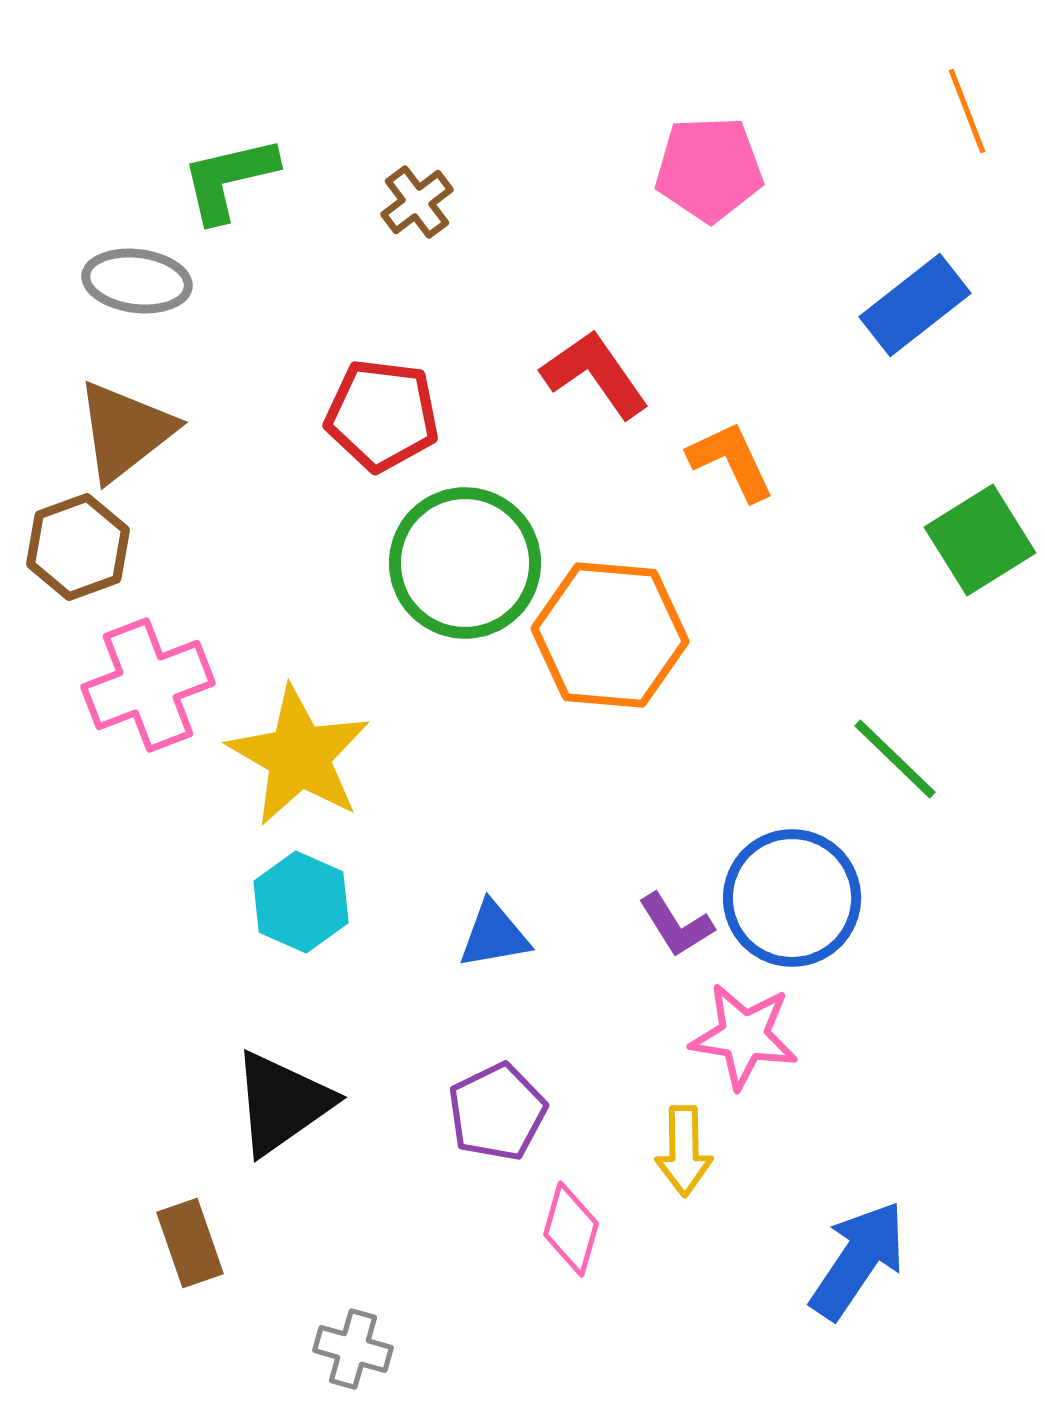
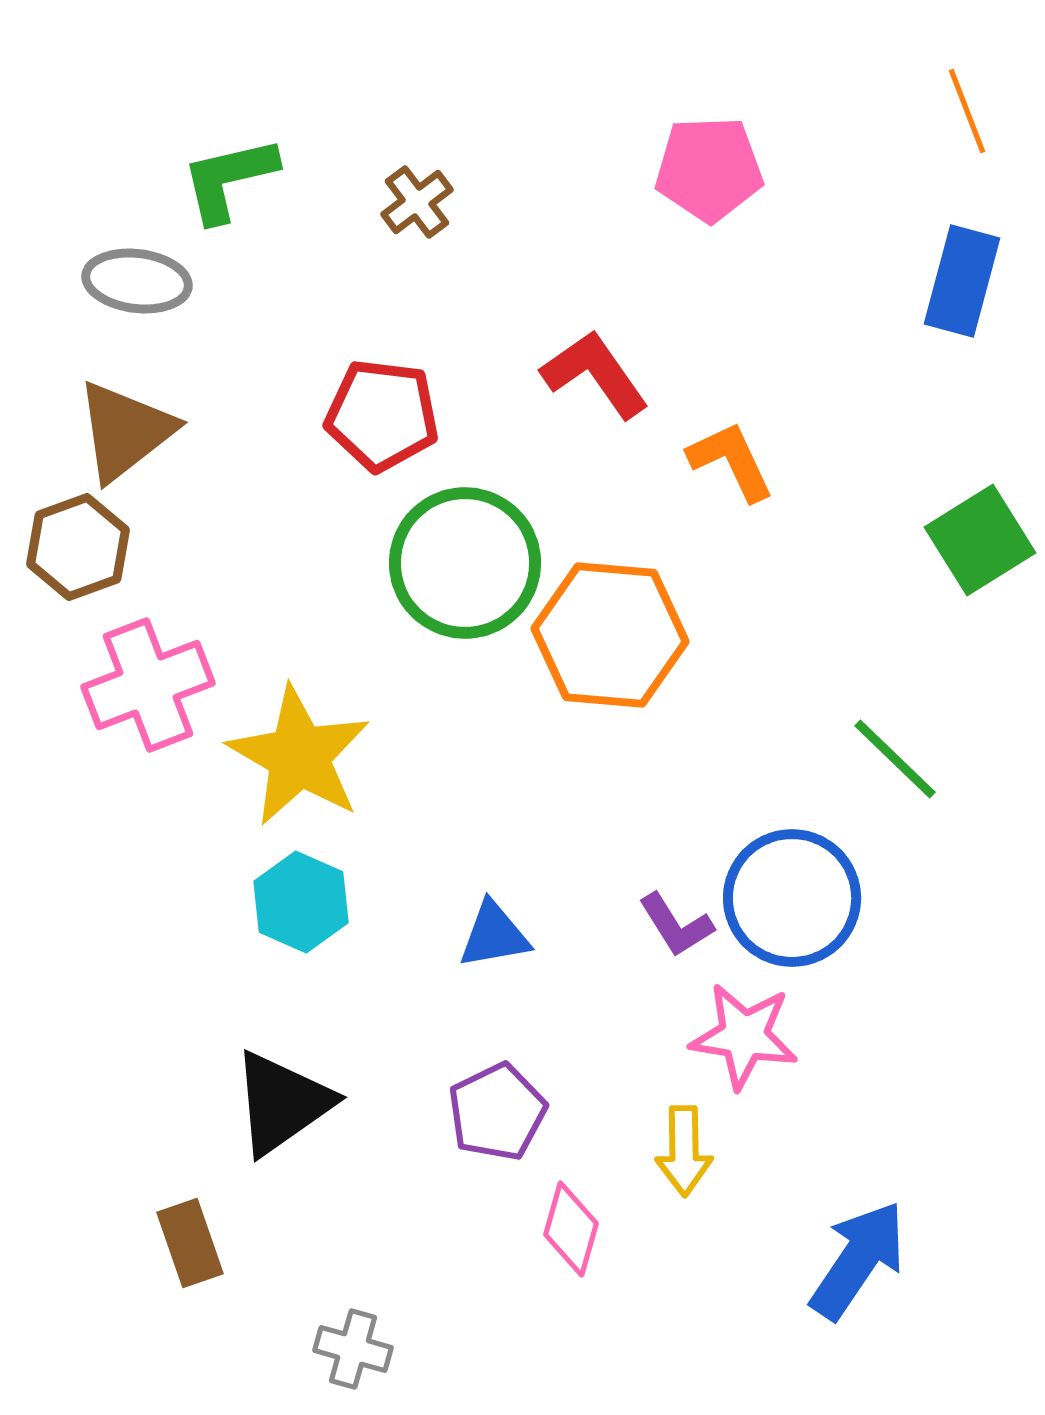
blue rectangle: moved 47 px right, 24 px up; rotated 37 degrees counterclockwise
